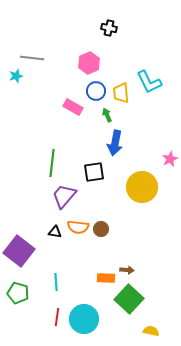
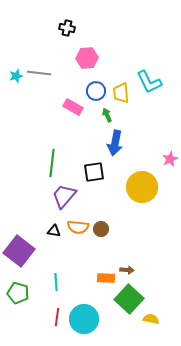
black cross: moved 42 px left
gray line: moved 7 px right, 15 px down
pink hexagon: moved 2 px left, 5 px up; rotated 20 degrees clockwise
black triangle: moved 1 px left, 1 px up
yellow semicircle: moved 12 px up
